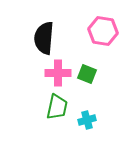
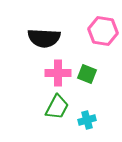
black semicircle: rotated 92 degrees counterclockwise
green trapezoid: rotated 16 degrees clockwise
